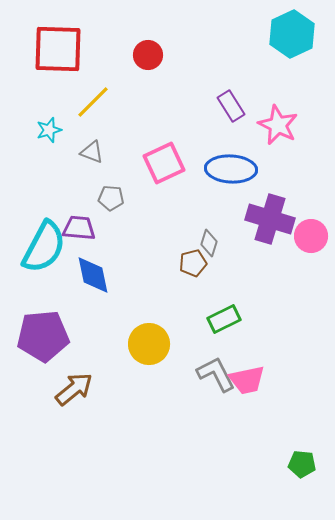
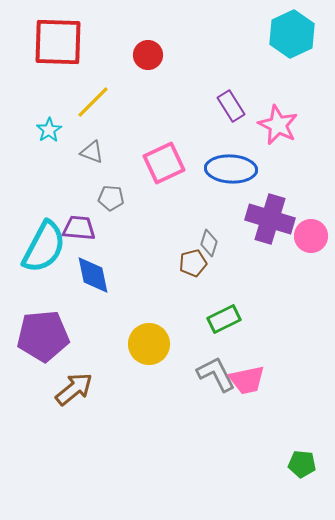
red square: moved 7 px up
cyan star: rotated 15 degrees counterclockwise
